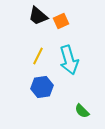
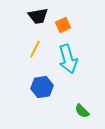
black trapezoid: rotated 50 degrees counterclockwise
orange square: moved 2 px right, 4 px down
yellow line: moved 3 px left, 7 px up
cyan arrow: moved 1 px left, 1 px up
